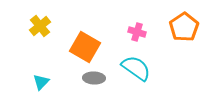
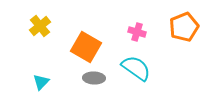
orange pentagon: rotated 12 degrees clockwise
orange square: moved 1 px right
